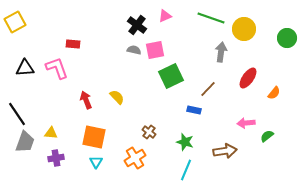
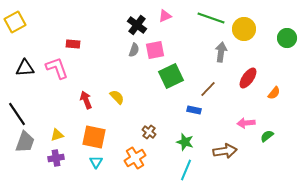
gray semicircle: rotated 96 degrees clockwise
yellow triangle: moved 6 px right, 2 px down; rotated 24 degrees counterclockwise
